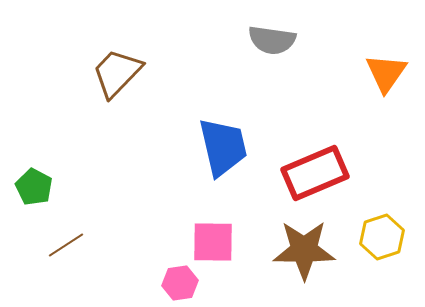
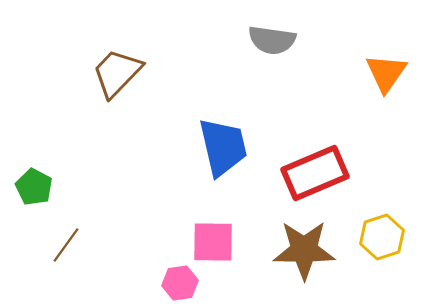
brown line: rotated 21 degrees counterclockwise
